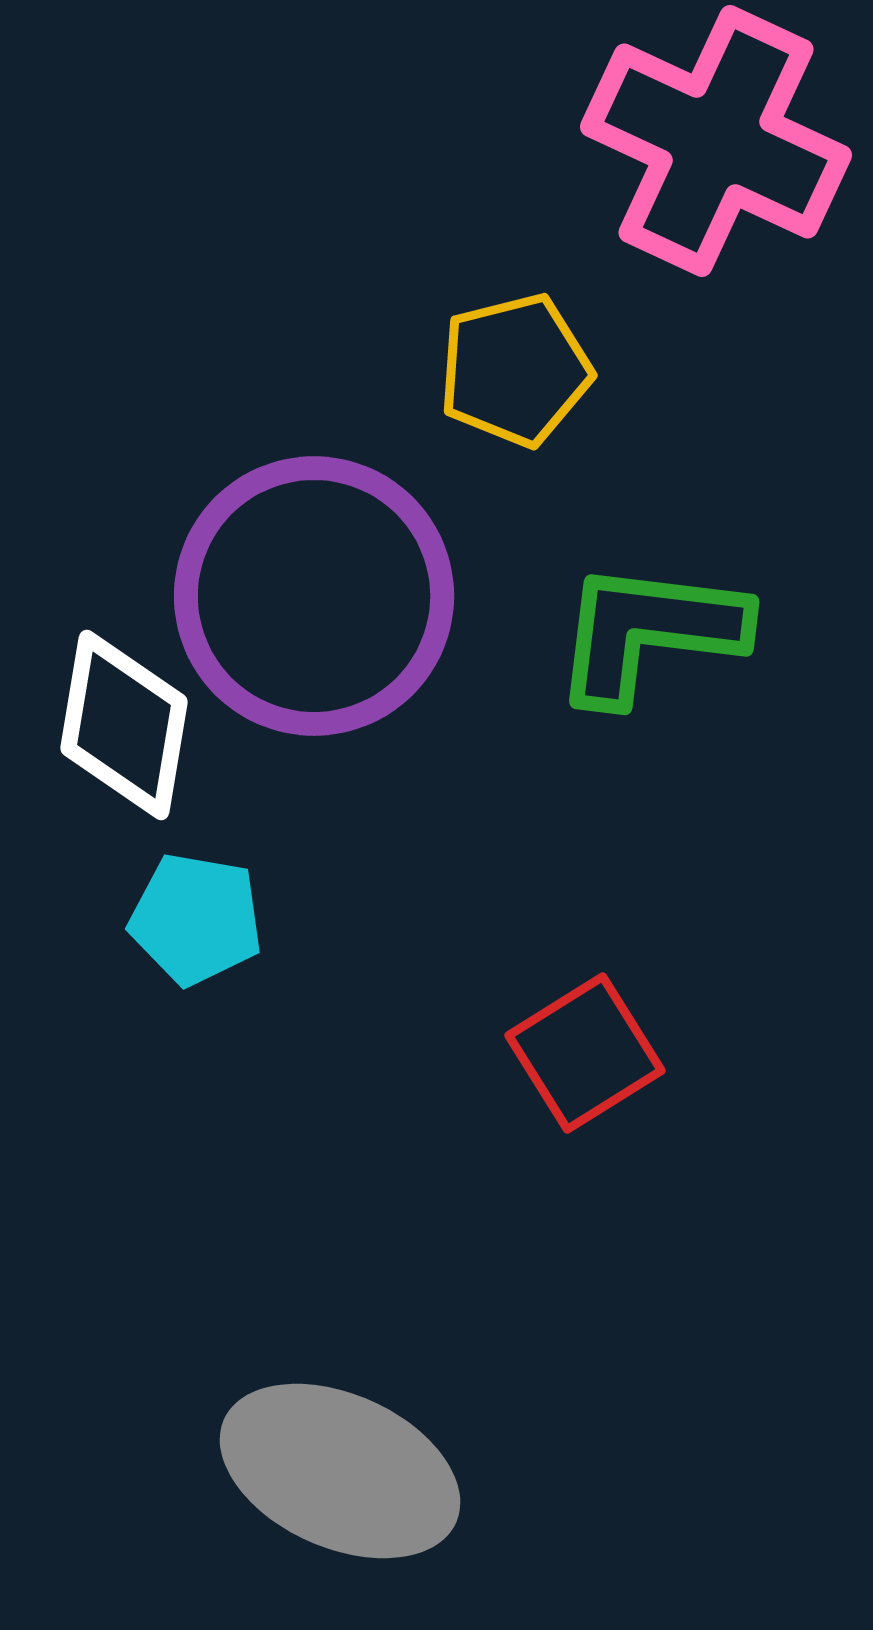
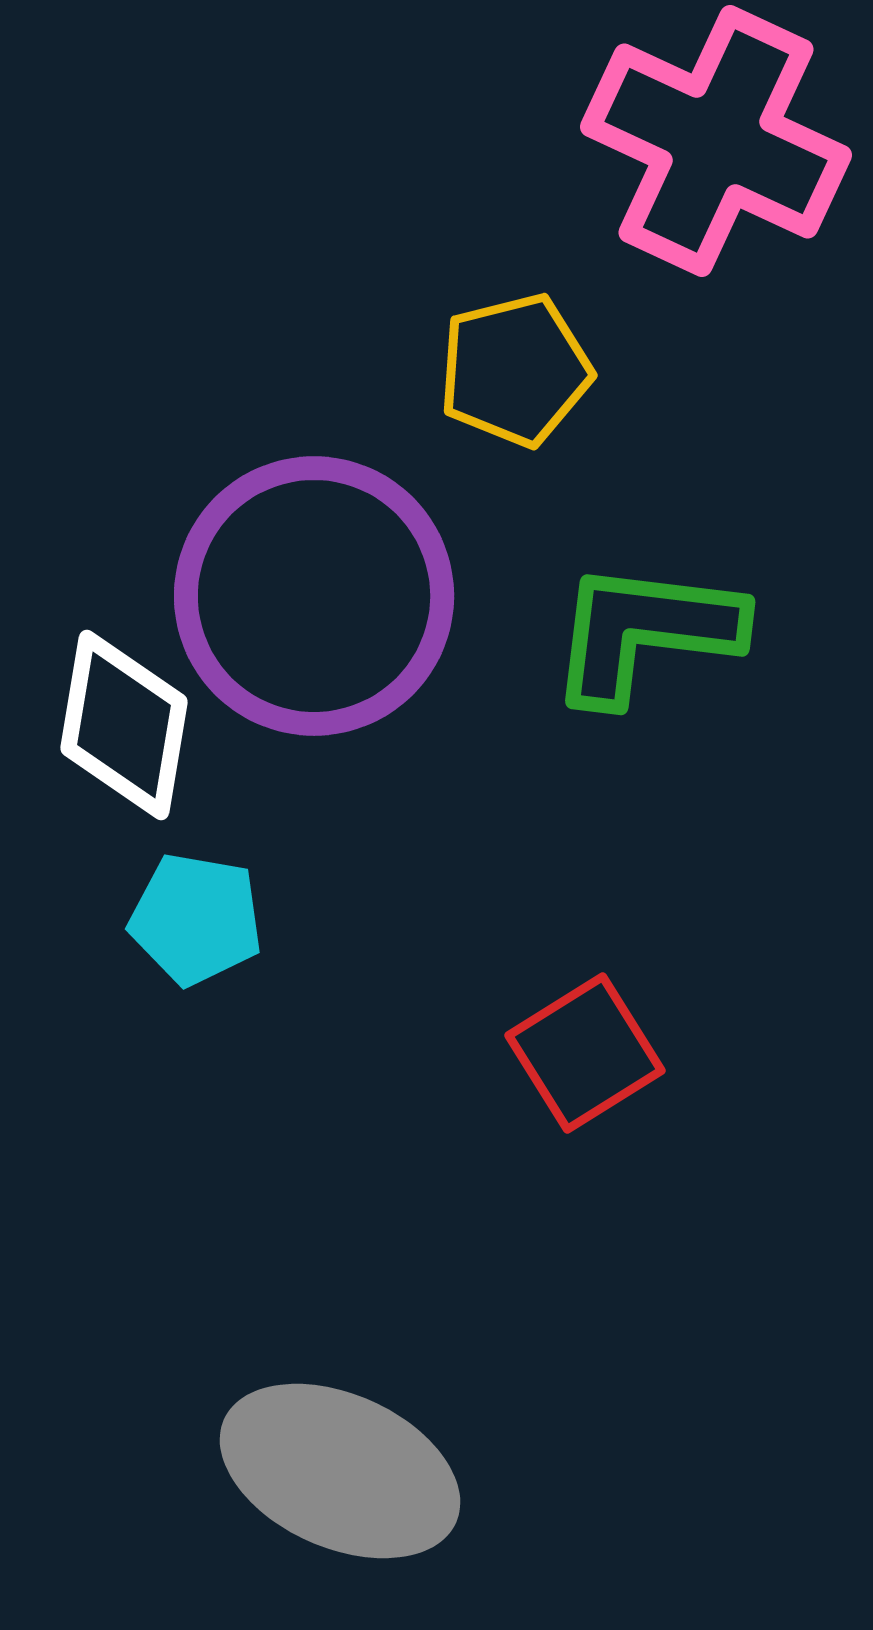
green L-shape: moved 4 px left
